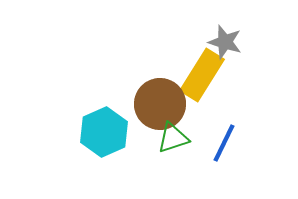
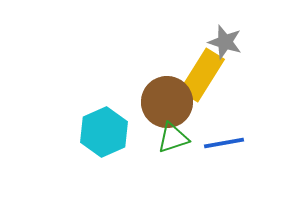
brown circle: moved 7 px right, 2 px up
blue line: rotated 54 degrees clockwise
